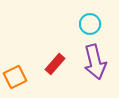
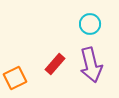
purple arrow: moved 4 px left, 3 px down
orange square: moved 1 px down
